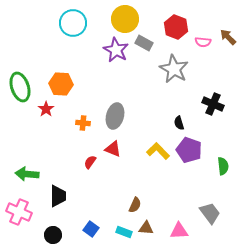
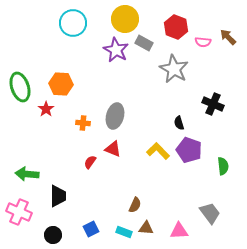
blue square: rotated 28 degrees clockwise
